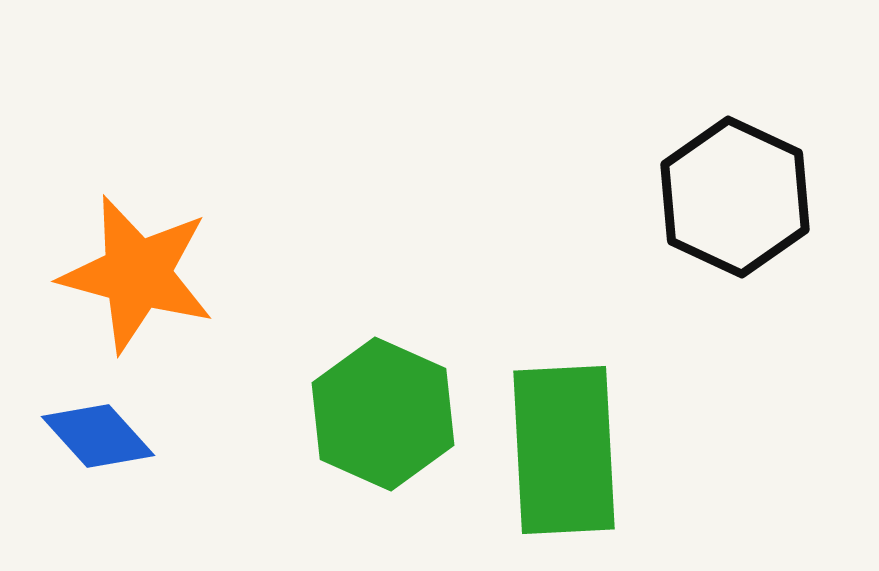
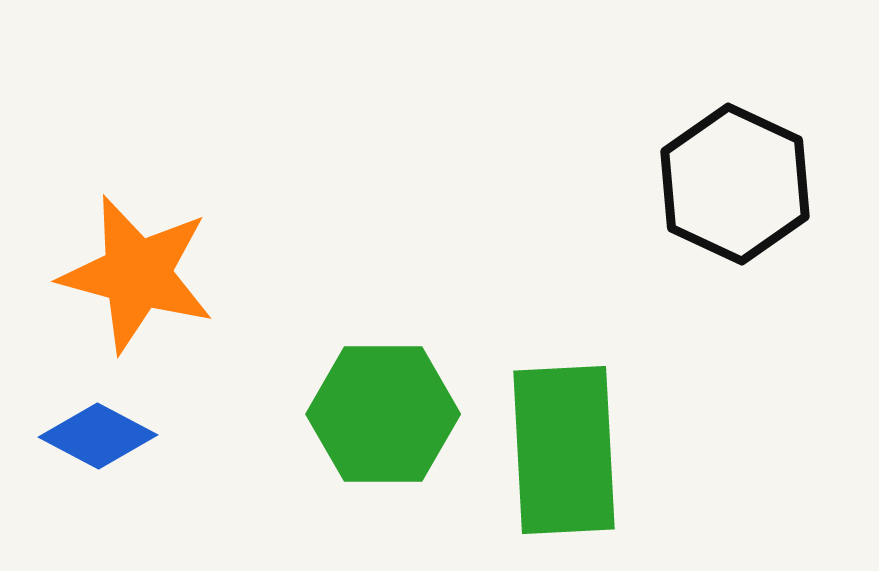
black hexagon: moved 13 px up
green hexagon: rotated 24 degrees counterclockwise
blue diamond: rotated 20 degrees counterclockwise
